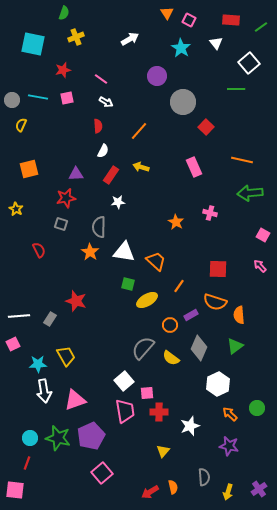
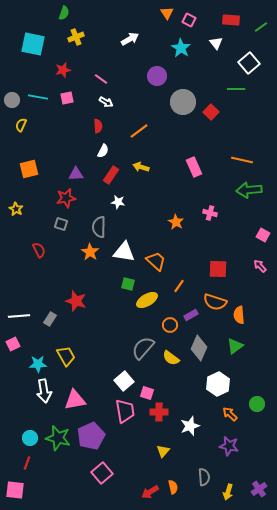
red square at (206, 127): moved 5 px right, 15 px up
orange line at (139, 131): rotated 12 degrees clockwise
green arrow at (250, 193): moved 1 px left, 3 px up
white star at (118, 202): rotated 16 degrees clockwise
pink square at (147, 393): rotated 24 degrees clockwise
pink triangle at (75, 400): rotated 10 degrees clockwise
green circle at (257, 408): moved 4 px up
